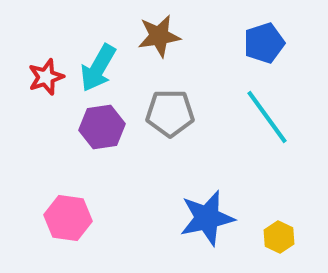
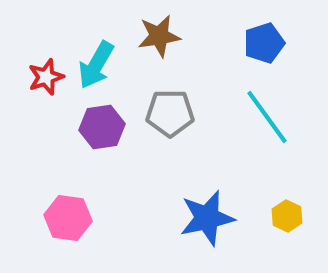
cyan arrow: moved 2 px left, 3 px up
yellow hexagon: moved 8 px right, 21 px up
